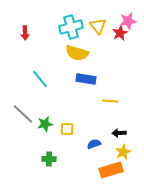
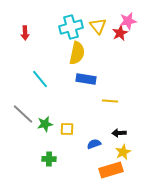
yellow semicircle: rotated 95 degrees counterclockwise
